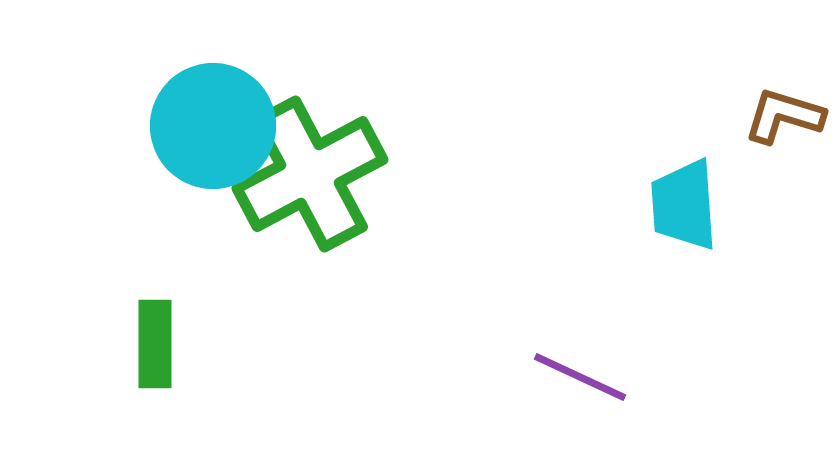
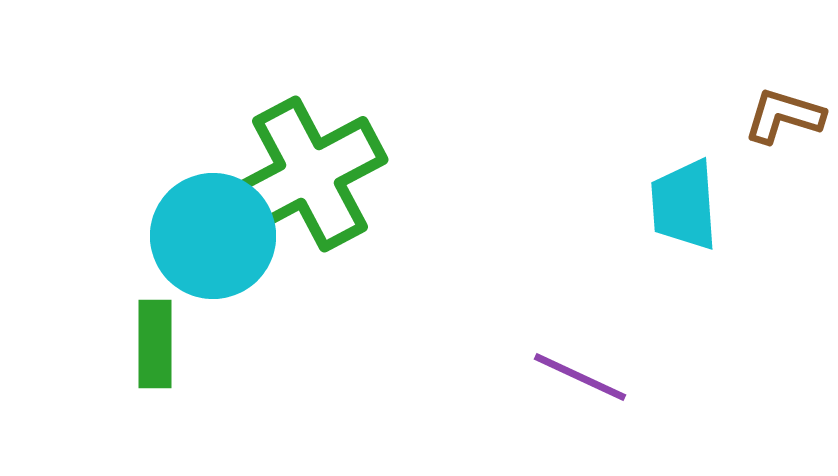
cyan circle: moved 110 px down
